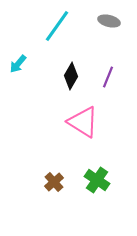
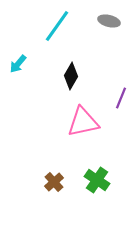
purple line: moved 13 px right, 21 px down
pink triangle: rotated 44 degrees counterclockwise
